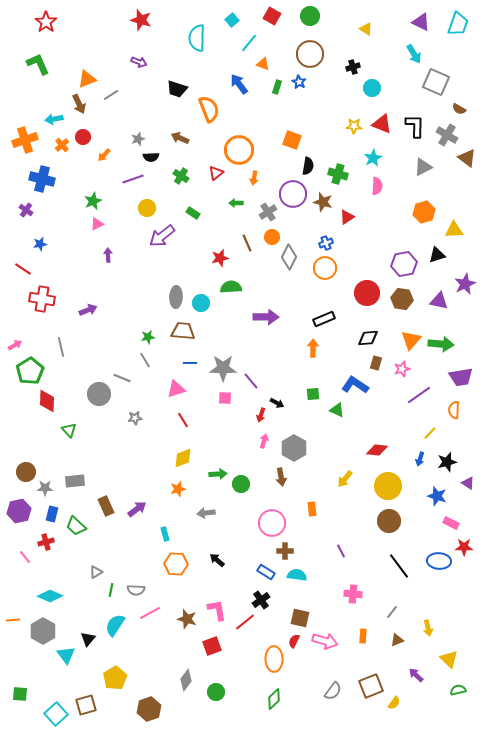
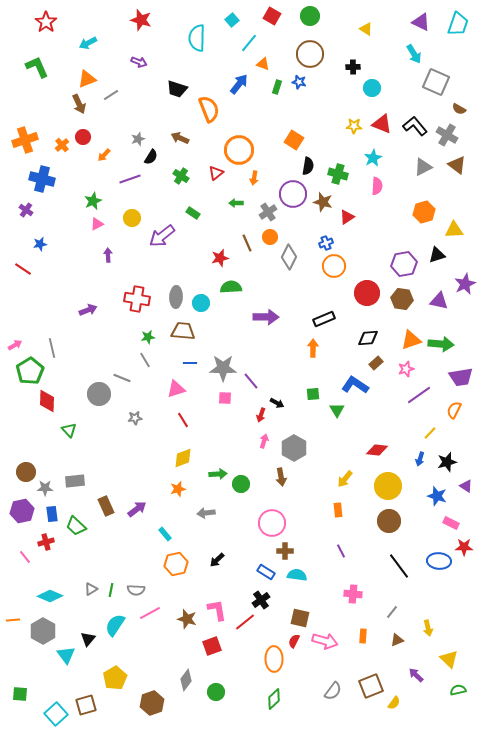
green L-shape at (38, 64): moved 1 px left, 3 px down
black cross at (353, 67): rotated 16 degrees clockwise
blue star at (299, 82): rotated 16 degrees counterclockwise
blue arrow at (239, 84): rotated 75 degrees clockwise
cyan arrow at (54, 119): moved 34 px right, 76 px up; rotated 18 degrees counterclockwise
black L-shape at (415, 126): rotated 40 degrees counterclockwise
orange square at (292, 140): moved 2 px right; rotated 12 degrees clockwise
black semicircle at (151, 157): rotated 56 degrees counterclockwise
brown triangle at (467, 158): moved 10 px left, 7 px down
purple line at (133, 179): moved 3 px left
yellow circle at (147, 208): moved 15 px left, 10 px down
orange circle at (272, 237): moved 2 px left
orange circle at (325, 268): moved 9 px right, 2 px up
red cross at (42, 299): moved 95 px right
orange triangle at (411, 340): rotated 30 degrees clockwise
gray line at (61, 347): moved 9 px left, 1 px down
brown rectangle at (376, 363): rotated 32 degrees clockwise
pink star at (402, 369): moved 4 px right
green triangle at (337, 410): rotated 35 degrees clockwise
orange semicircle at (454, 410): rotated 24 degrees clockwise
purple triangle at (468, 483): moved 2 px left, 3 px down
orange rectangle at (312, 509): moved 26 px right, 1 px down
purple hexagon at (19, 511): moved 3 px right
blue rectangle at (52, 514): rotated 21 degrees counterclockwise
cyan rectangle at (165, 534): rotated 24 degrees counterclockwise
black arrow at (217, 560): rotated 84 degrees counterclockwise
orange hexagon at (176, 564): rotated 15 degrees counterclockwise
gray triangle at (96, 572): moved 5 px left, 17 px down
brown hexagon at (149, 709): moved 3 px right, 6 px up
